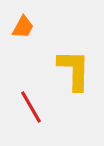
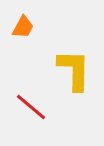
red line: rotated 20 degrees counterclockwise
